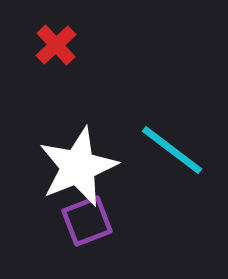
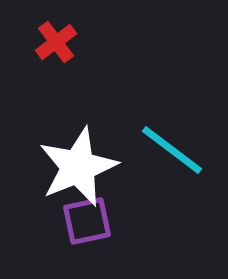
red cross: moved 3 px up; rotated 6 degrees clockwise
purple square: rotated 9 degrees clockwise
